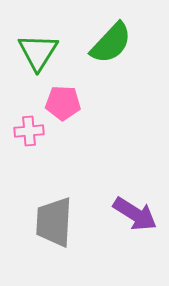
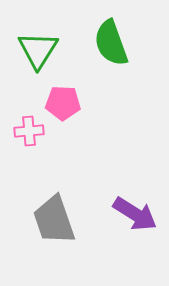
green semicircle: rotated 117 degrees clockwise
green triangle: moved 2 px up
gray trapezoid: moved 2 px up; rotated 22 degrees counterclockwise
